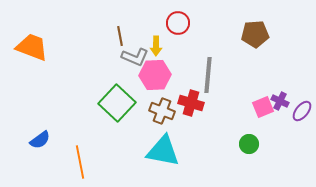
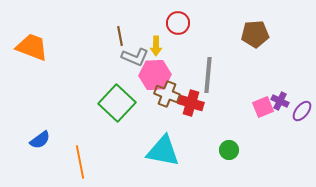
brown cross: moved 5 px right, 17 px up
green circle: moved 20 px left, 6 px down
